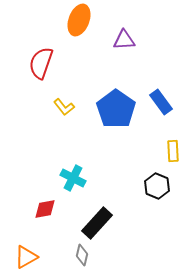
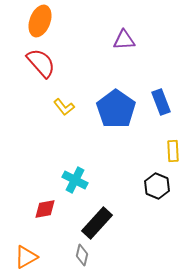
orange ellipse: moved 39 px left, 1 px down
red semicircle: rotated 120 degrees clockwise
blue rectangle: rotated 15 degrees clockwise
cyan cross: moved 2 px right, 2 px down
